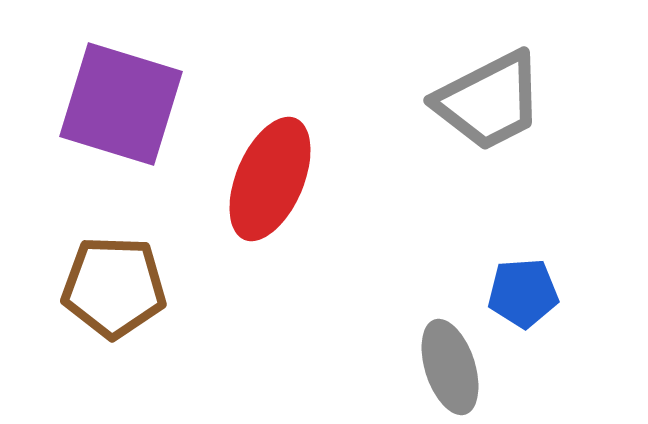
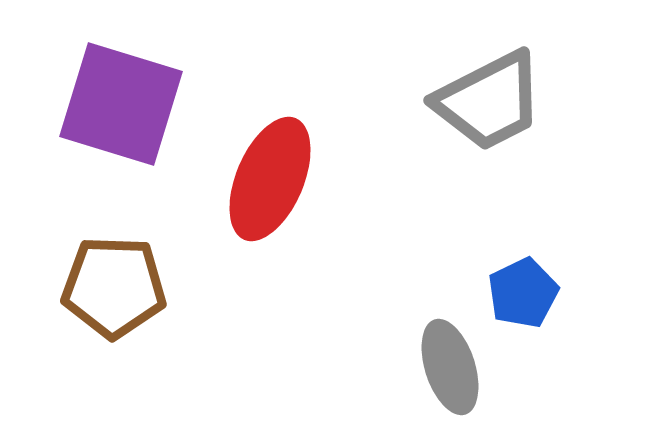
blue pentagon: rotated 22 degrees counterclockwise
